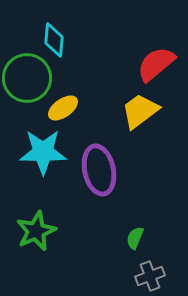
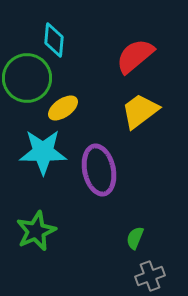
red semicircle: moved 21 px left, 8 px up
